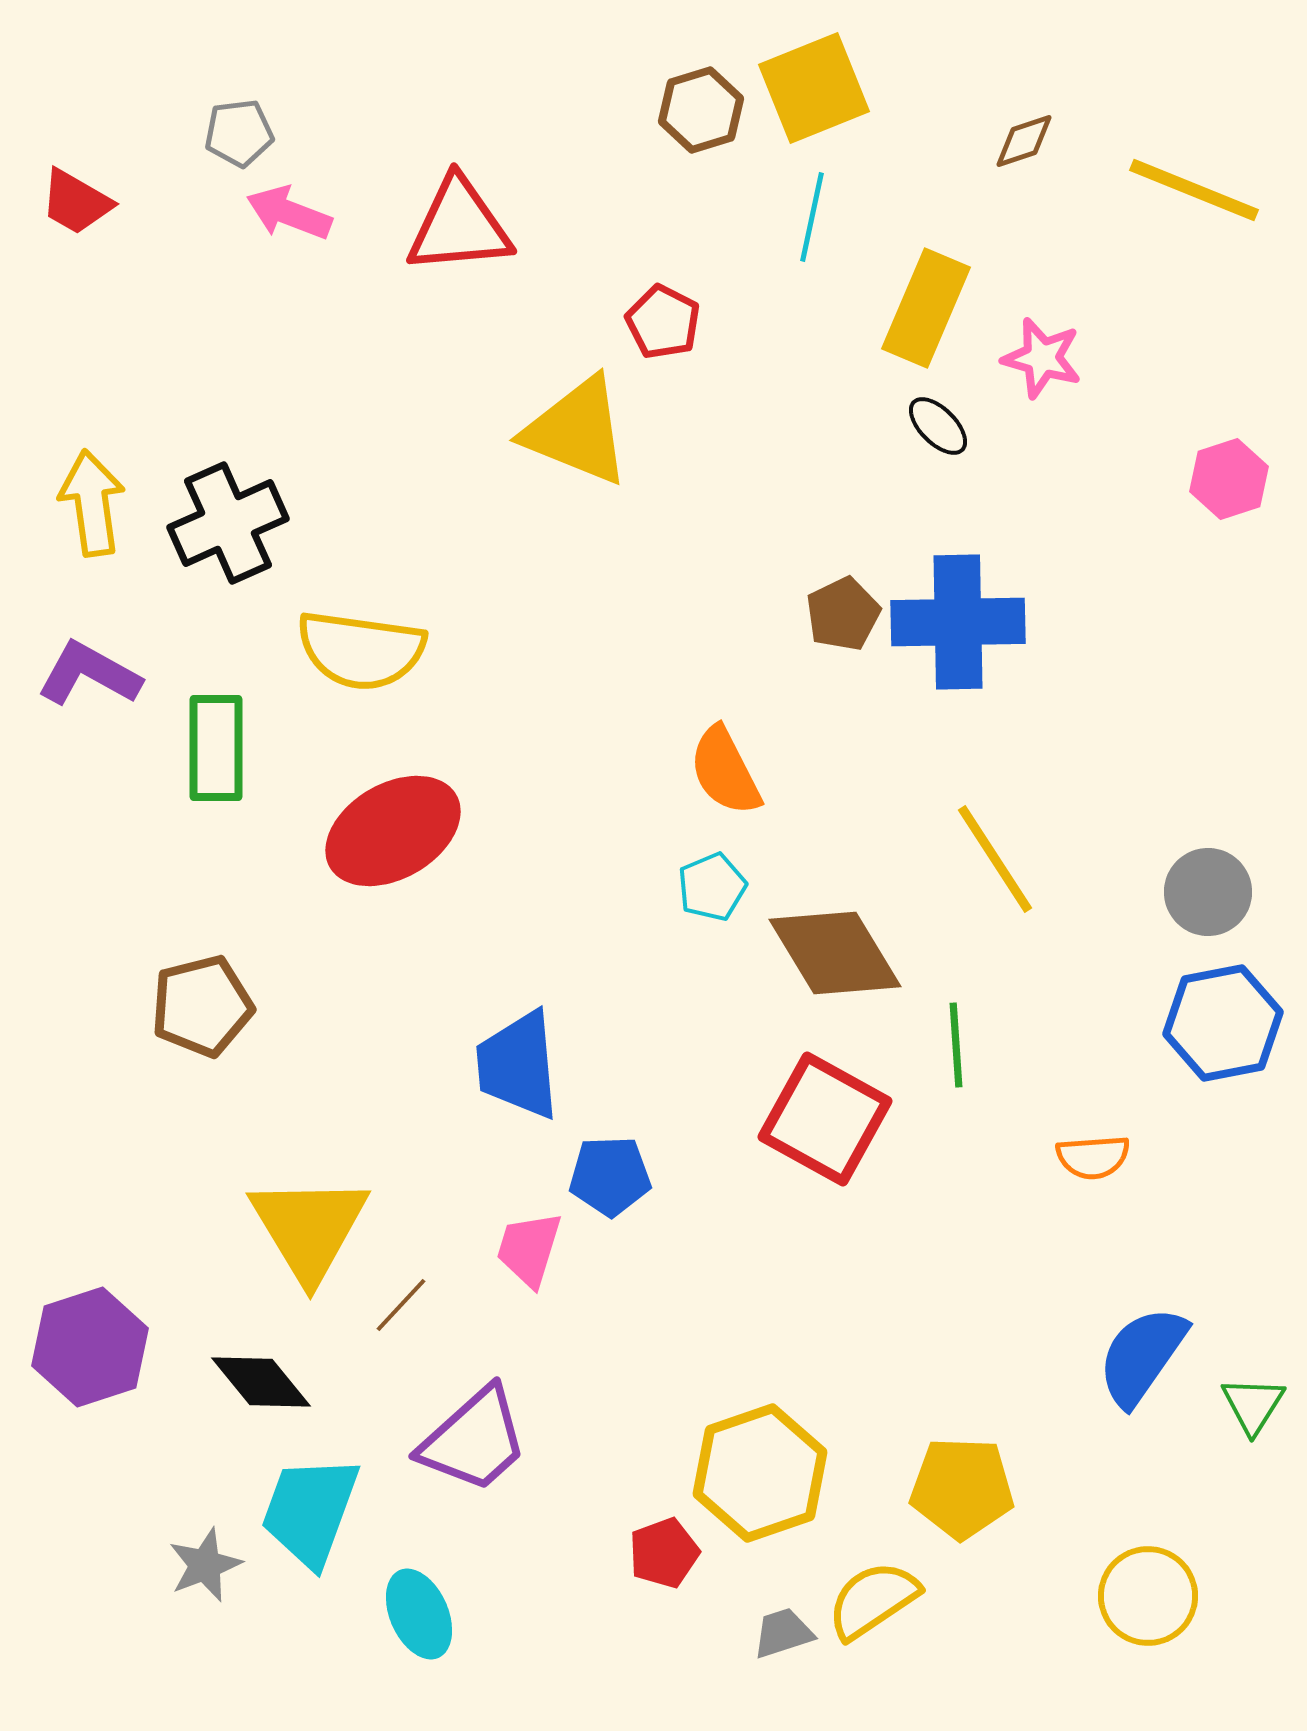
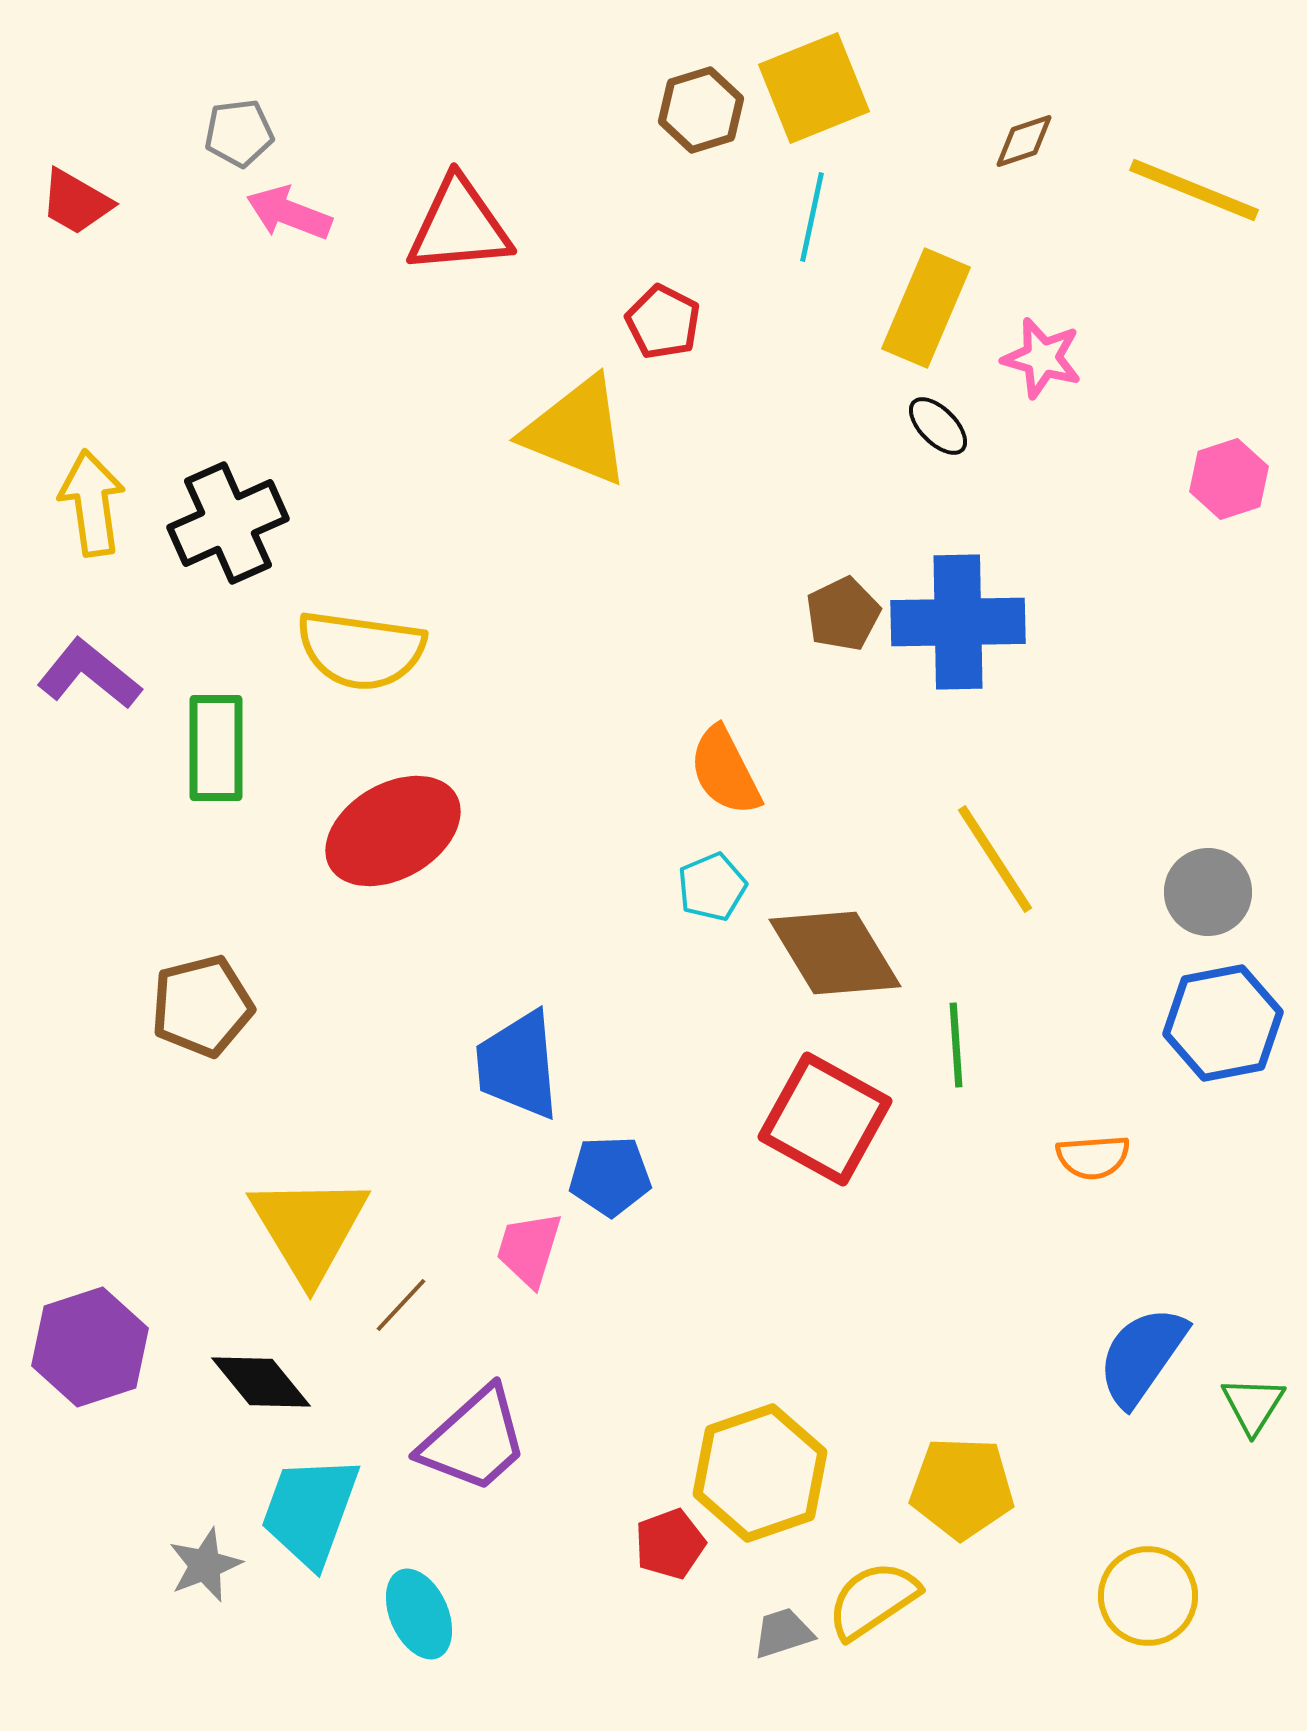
purple L-shape at (89, 674): rotated 10 degrees clockwise
red pentagon at (664, 1553): moved 6 px right, 9 px up
